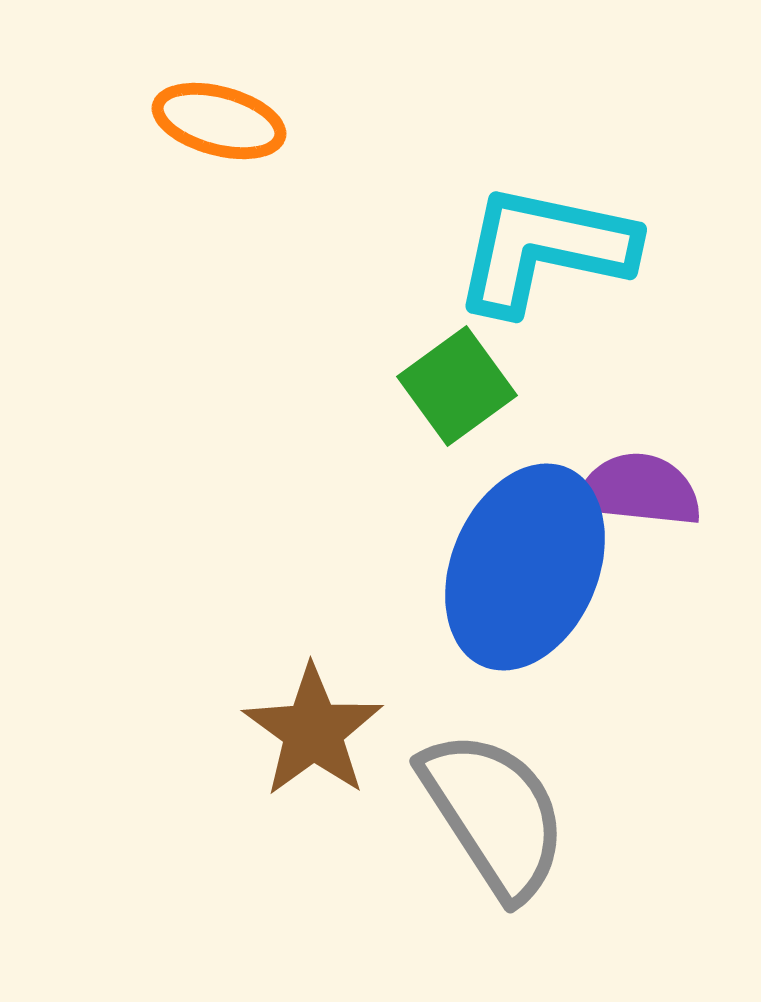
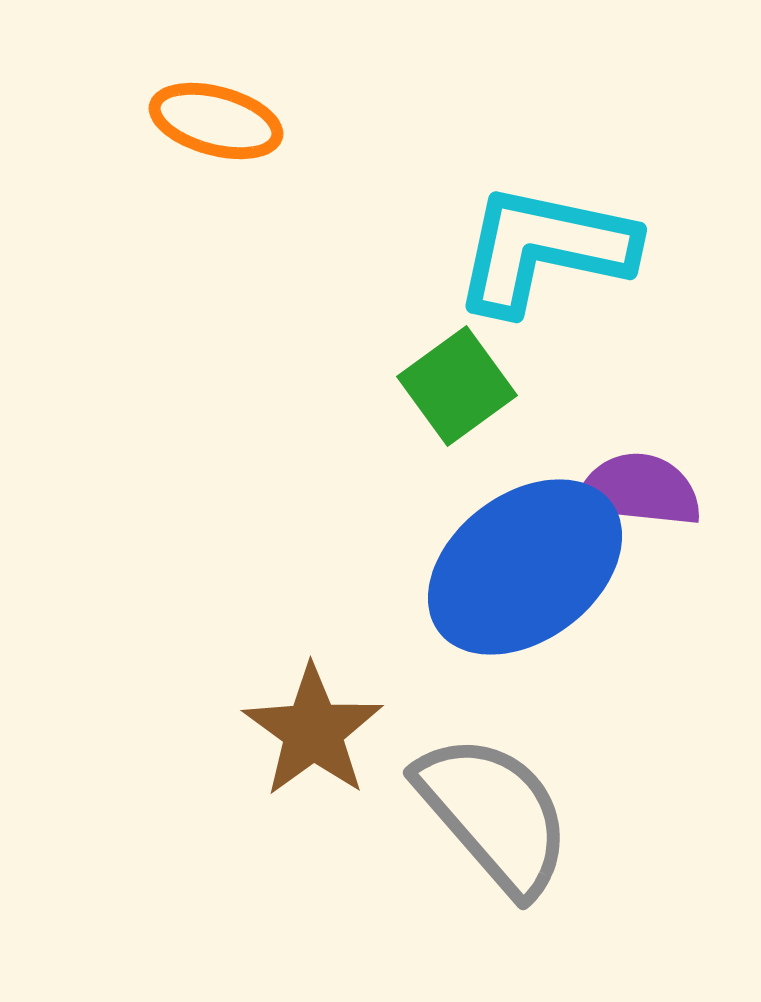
orange ellipse: moved 3 px left
blue ellipse: rotated 30 degrees clockwise
gray semicircle: rotated 8 degrees counterclockwise
